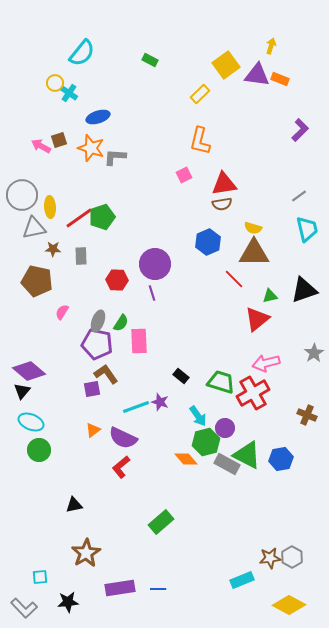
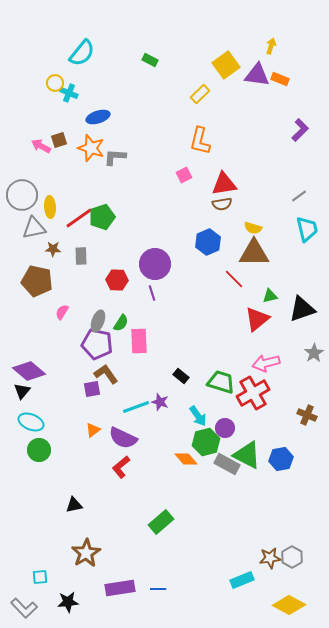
cyan cross at (69, 93): rotated 12 degrees counterclockwise
black triangle at (304, 290): moved 2 px left, 19 px down
